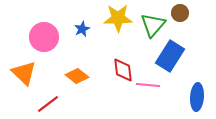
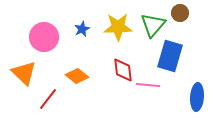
yellow star: moved 9 px down
blue rectangle: rotated 16 degrees counterclockwise
red line: moved 5 px up; rotated 15 degrees counterclockwise
